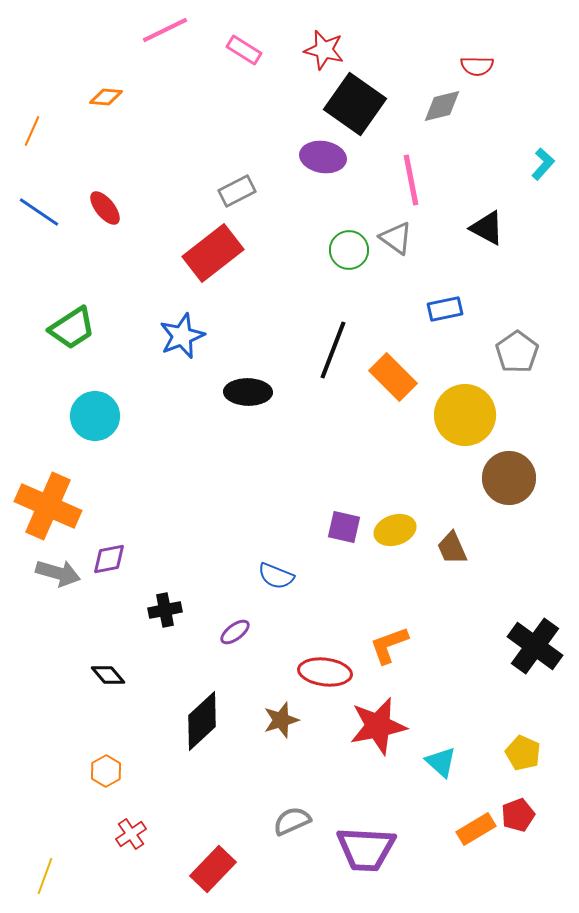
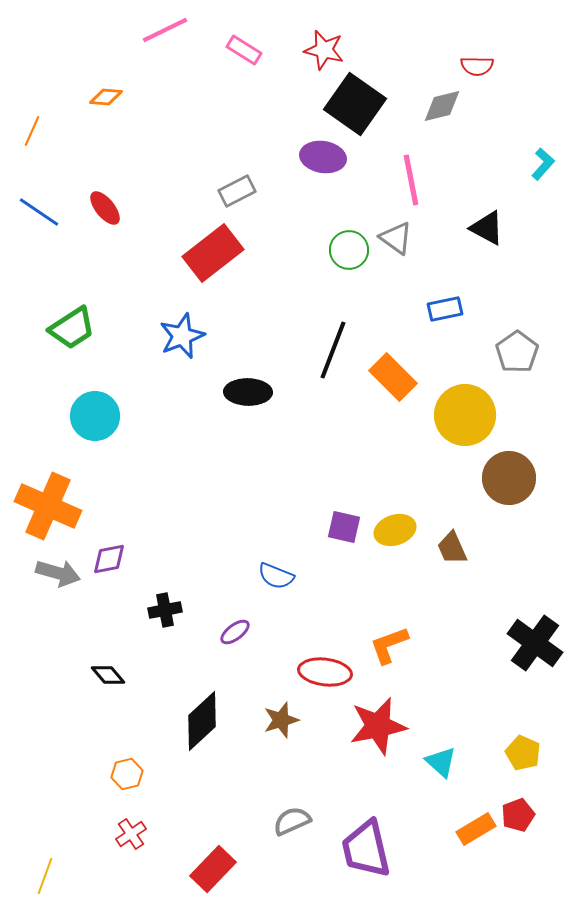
black cross at (535, 646): moved 3 px up
orange hexagon at (106, 771): moved 21 px right, 3 px down; rotated 16 degrees clockwise
purple trapezoid at (366, 849): rotated 74 degrees clockwise
